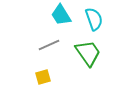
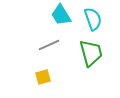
cyan semicircle: moved 1 px left
green trapezoid: moved 3 px right; rotated 20 degrees clockwise
